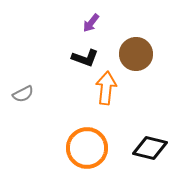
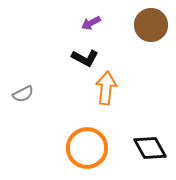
purple arrow: rotated 24 degrees clockwise
brown circle: moved 15 px right, 29 px up
black L-shape: rotated 8 degrees clockwise
black diamond: rotated 48 degrees clockwise
